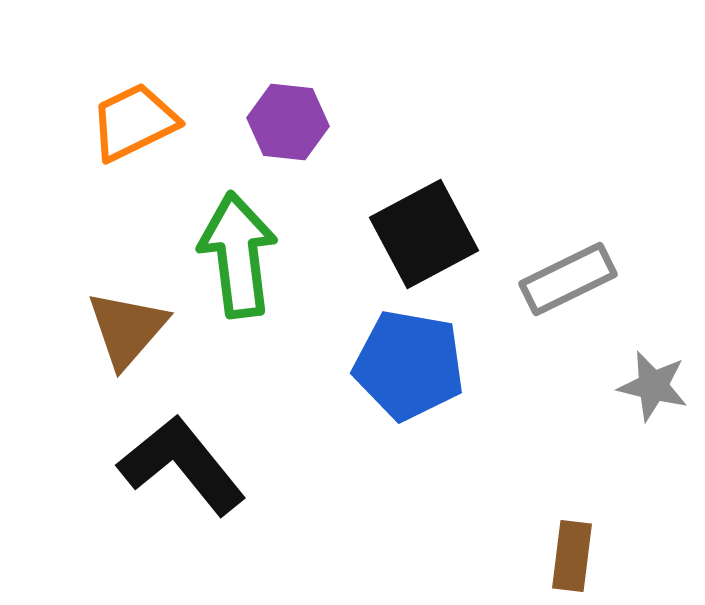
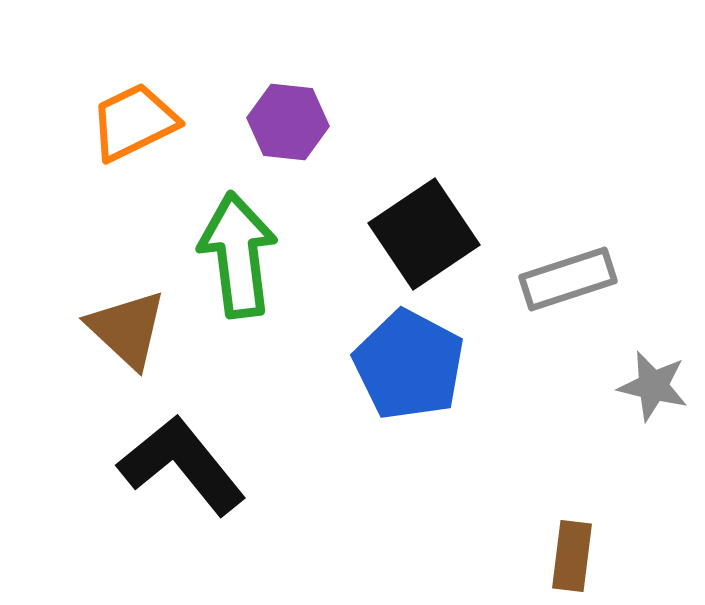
black square: rotated 6 degrees counterclockwise
gray rectangle: rotated 8 degrees clockwise
brown triangle: rotated 28 degrees counterclockwise
blue pentagon: rotated 18 degrees clockwise
